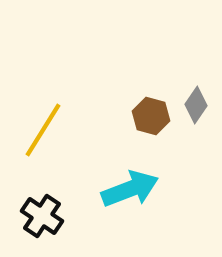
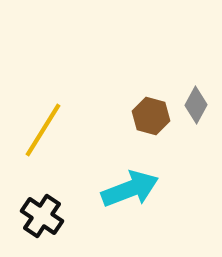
gray diamond: rotated 6 degrees counterclockwise
